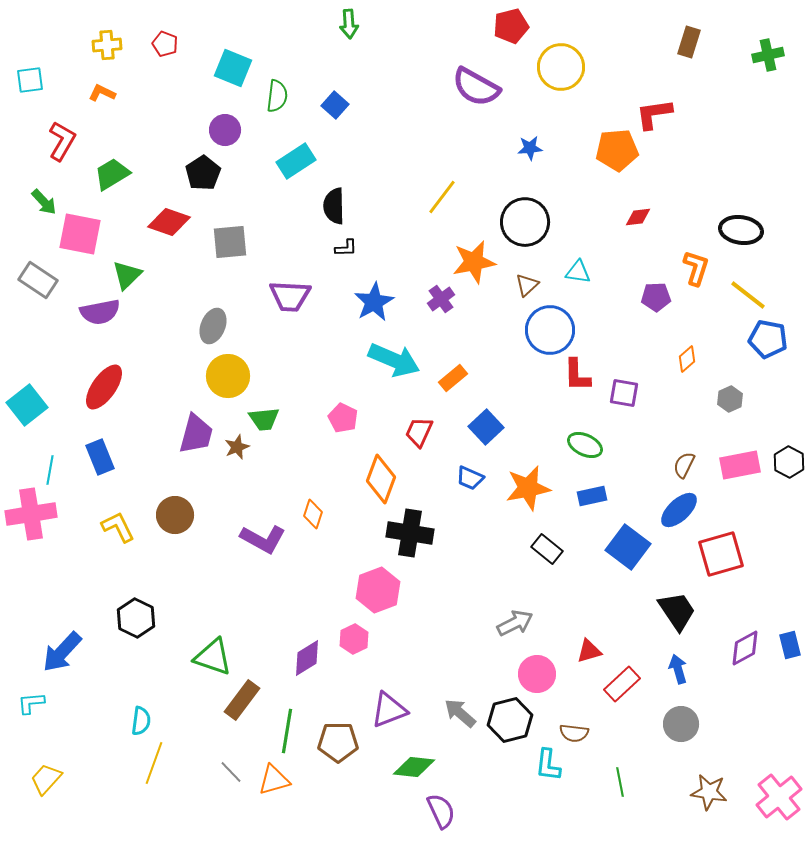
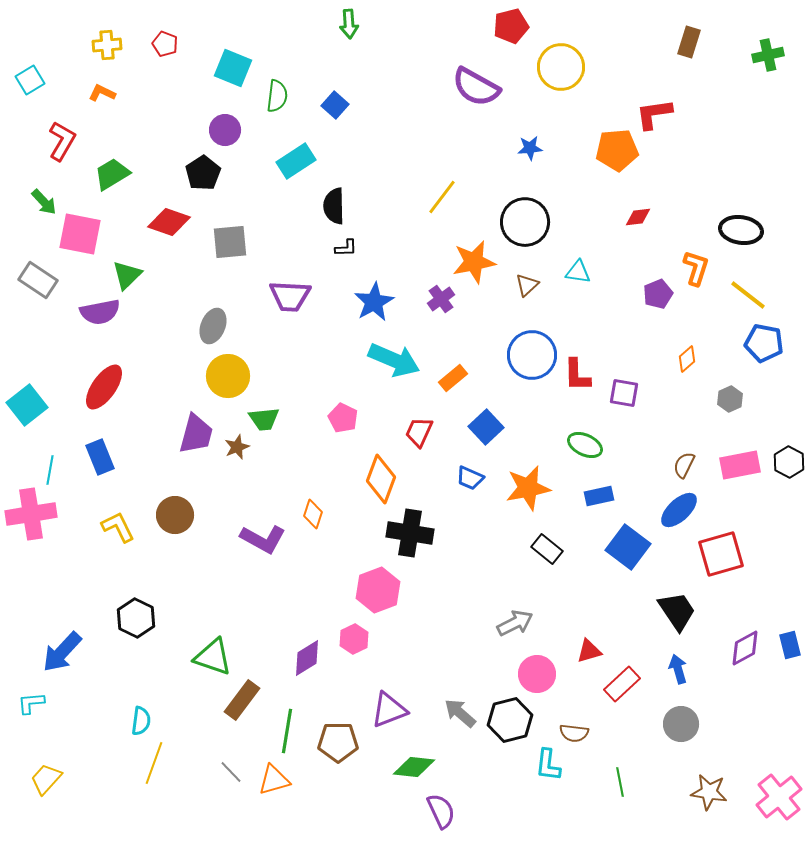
cyan square at (30, 80): rotated 24 degrees counterclockwise
purple pentagon at (656, 297): moved 2 px right, 3 px up; rotated 20 degrees counterclockwise
blue circle at (550, 330): moved 18 px left, 25 px down
blue pentagon at (768, 339): moved 4 px left, 4 px down
blue rectangle at (592, 496): moved 7 px right
